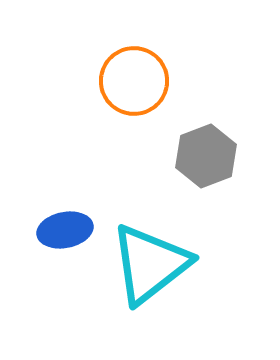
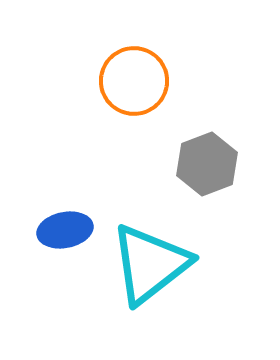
gray hexagon: moved 1 px right, 8 px down
